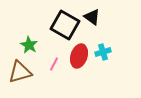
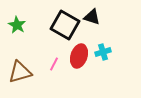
black triangle: rotated 18 degrees counterclockwise
green star: moved 12 px left, 20 px up
